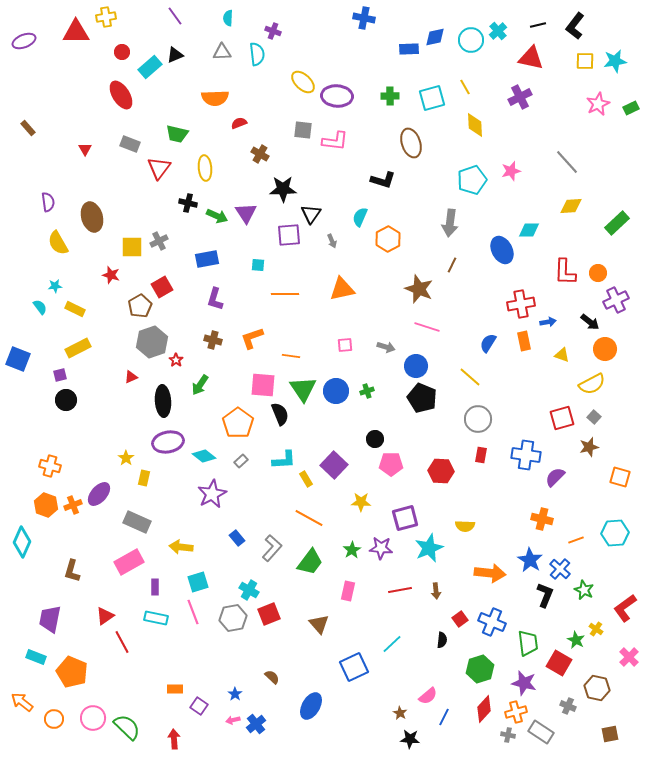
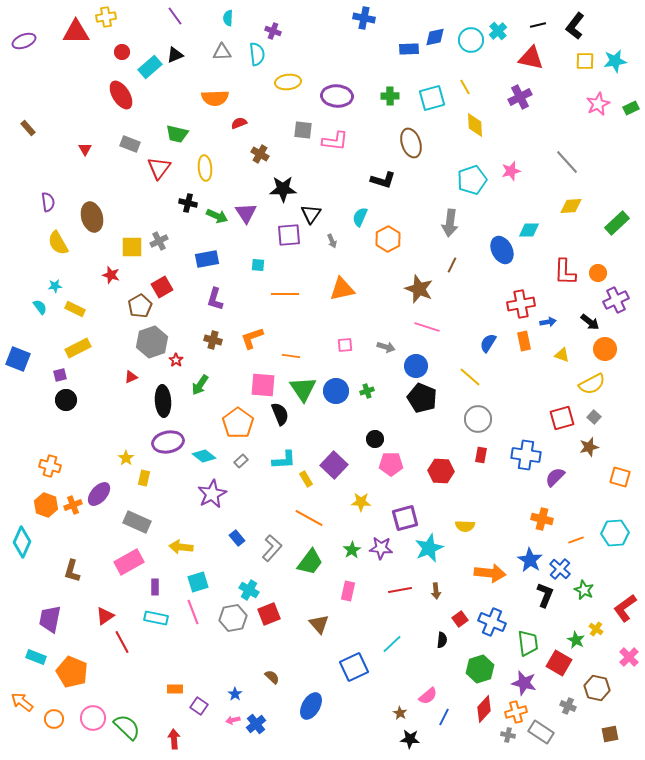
yellow ellipse at (303, 82): moved 15 px left; rotated 50 degrees counterclockwise
